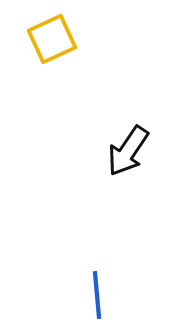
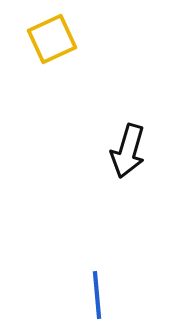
black arrow: rotated 18 degrees counterclockwise
